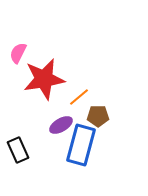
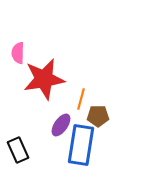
pink semicircle: rotated 25 degrees counterclockwise
orange line: moved 2 px right, 2 px down; rotated 35 degrees counterclockwise
purple ellipse: rotated 25 degrees counterclockwise
blue rectangle: rotated 6 degrees counterclockwise
